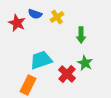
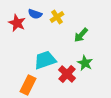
green arrow: rotated 42 degrees clockwise
cyan trapezoid: moved 4 px right
